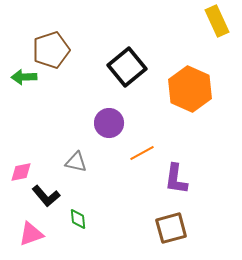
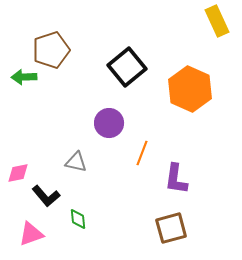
orange line: rotated 40 degrees counterclockwise
pink diamond: moved 3 px left, 1 px down
